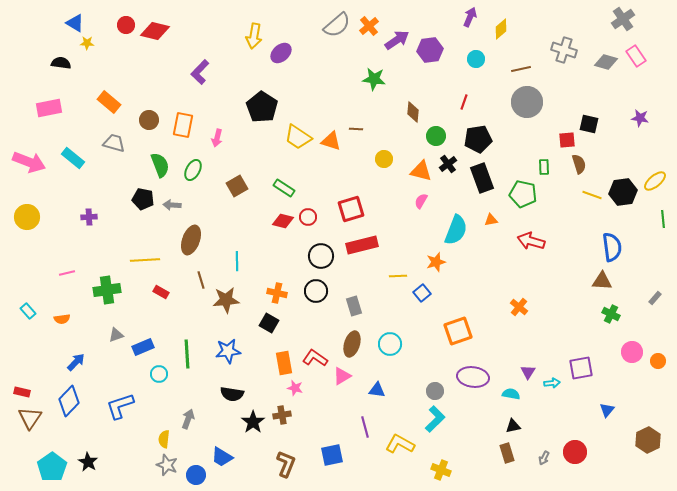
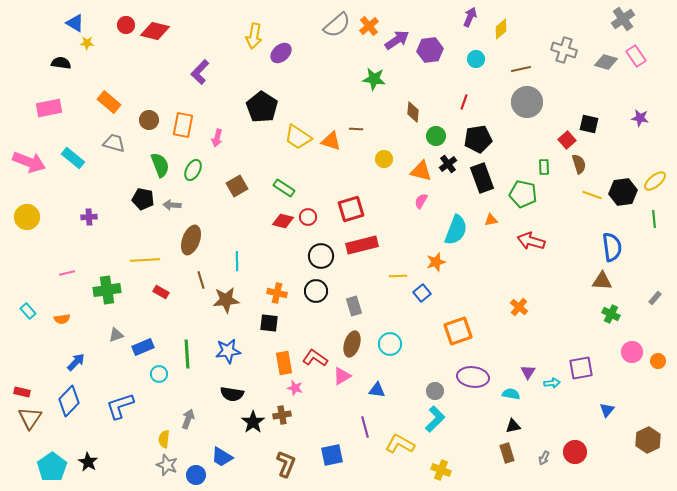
red square at (567, 140): rotated 36 degrees counterclockwise
green line at (663, 219): moved 9 px left
black square at (269, 323): rotated 24 degrees counterclockwise
